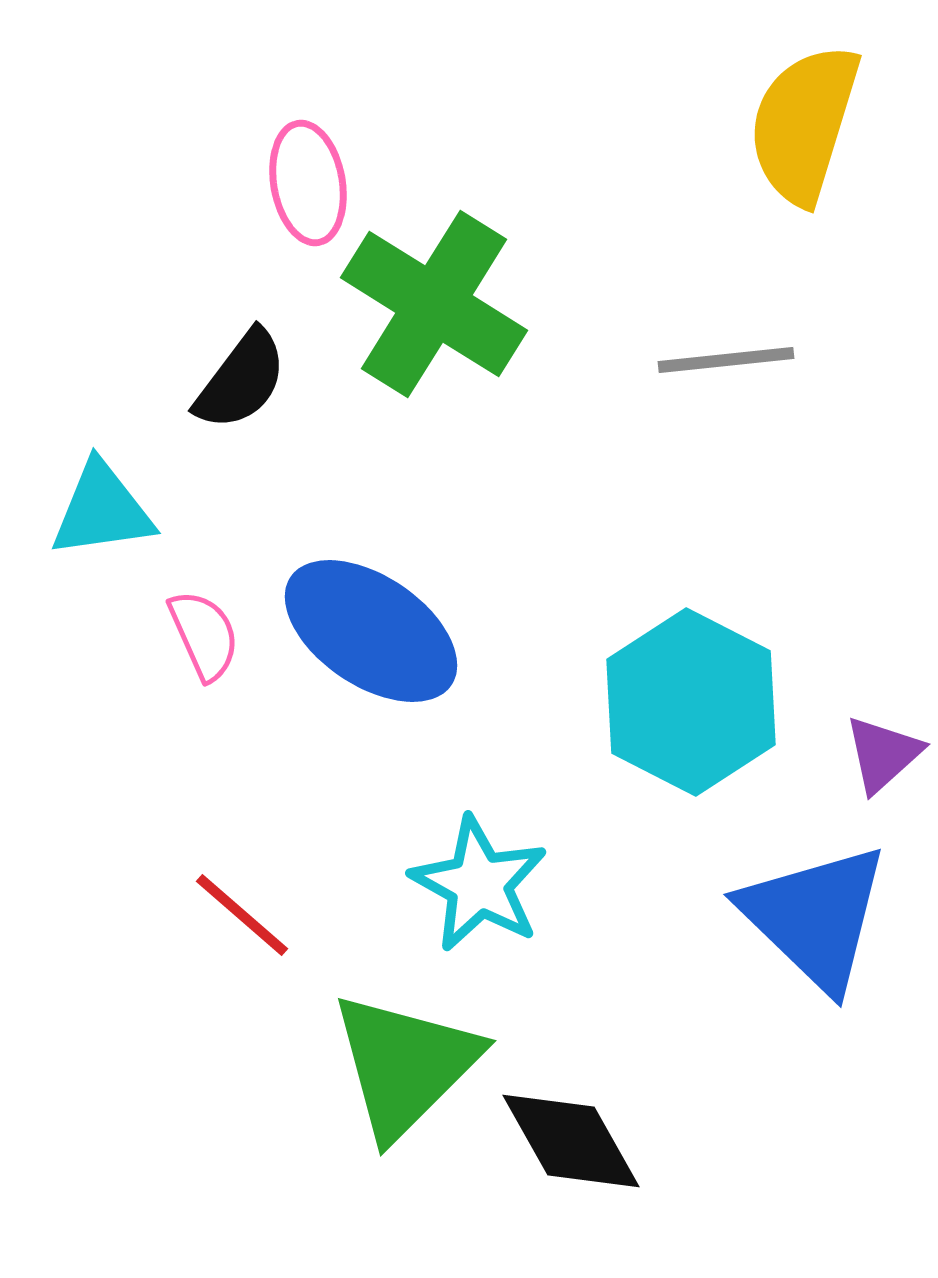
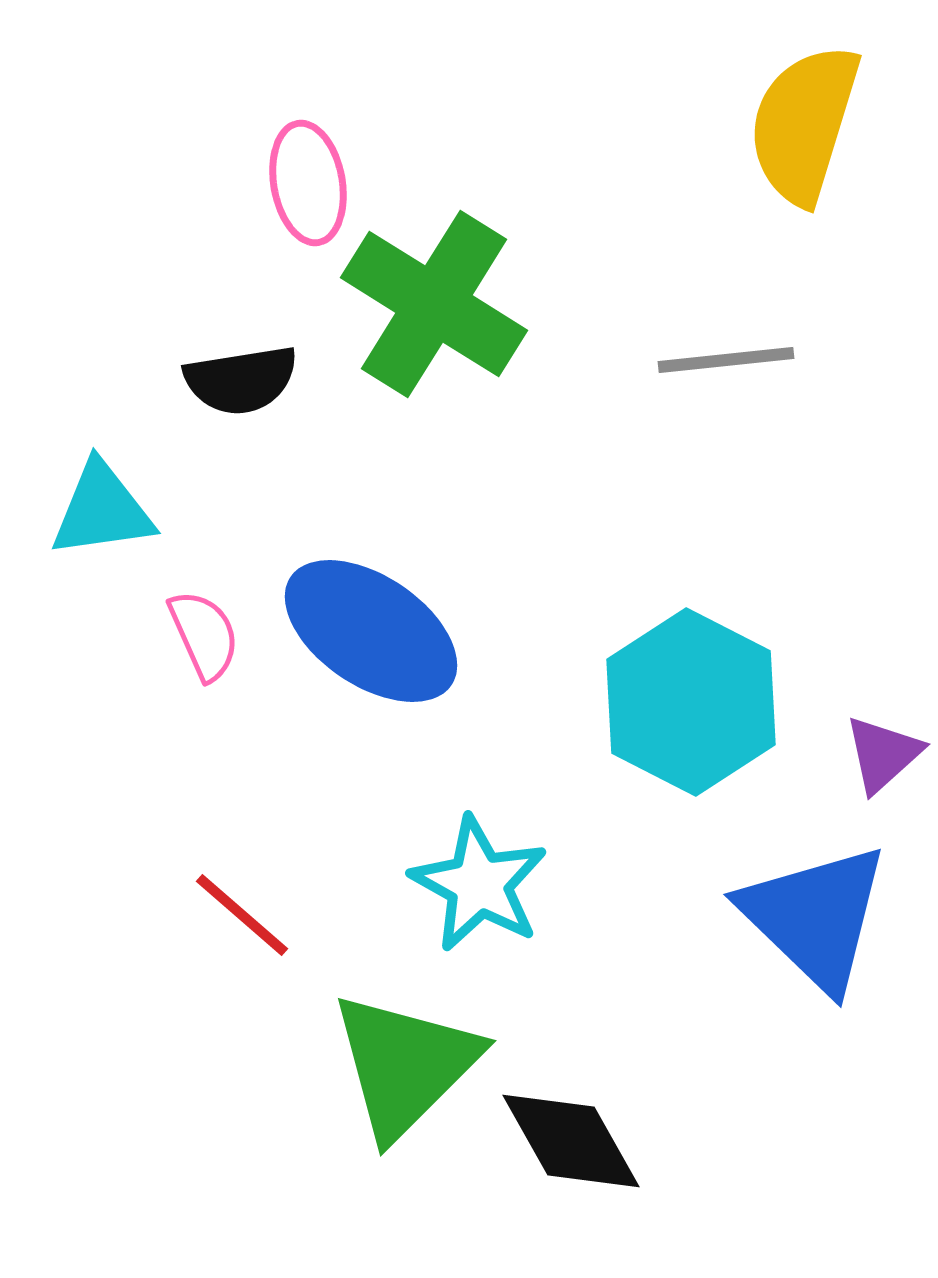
black semicircle: rotated 44 degrees clockwise
